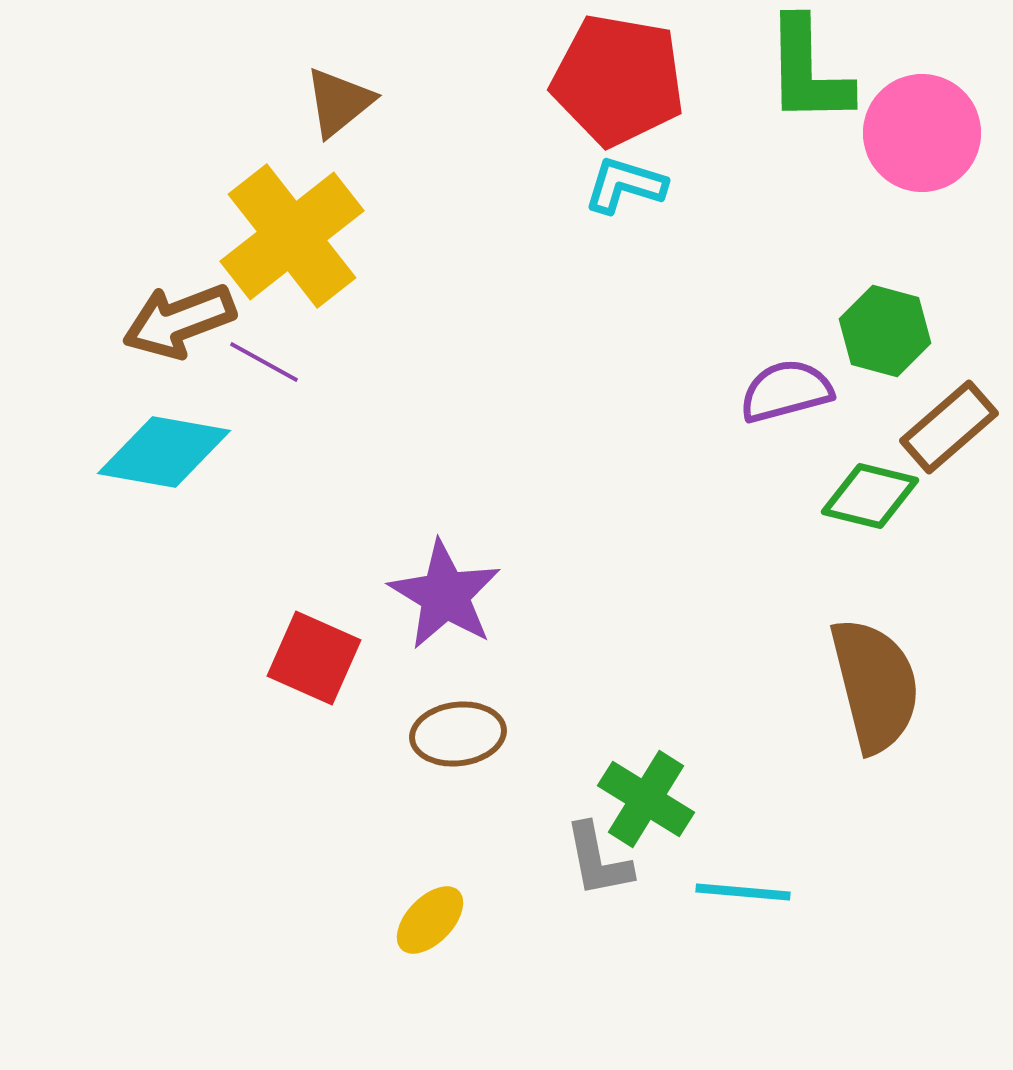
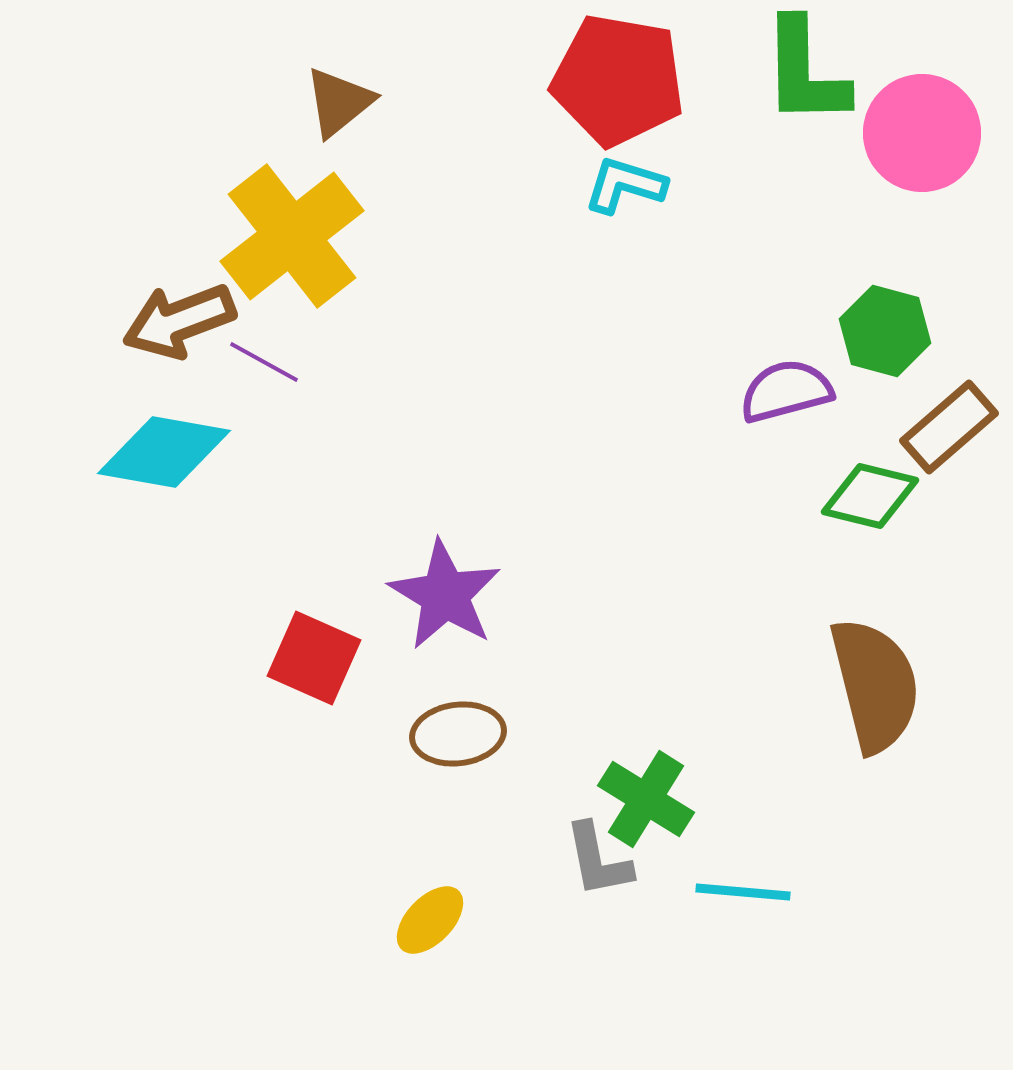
green L-shape: moved 3 px left, 1 px down
